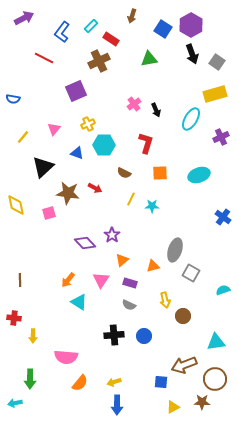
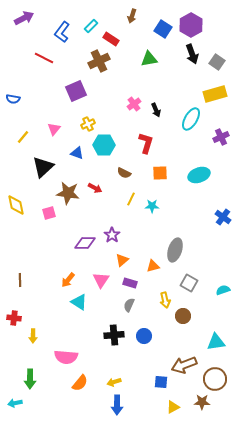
purple diamond at (85, 243): rotated 45 degrees counterclockwise
gray square at (191, 273): moved 2 px left, 10 px down
gray semicircle at (129, 305): rotated 88 degrees clockwise
